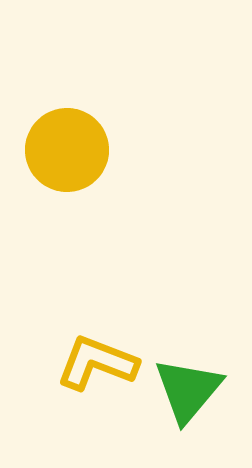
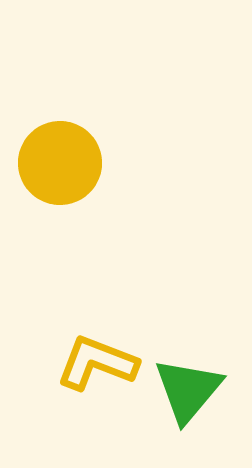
yellow circle: moved 7 px left, 13 px down
